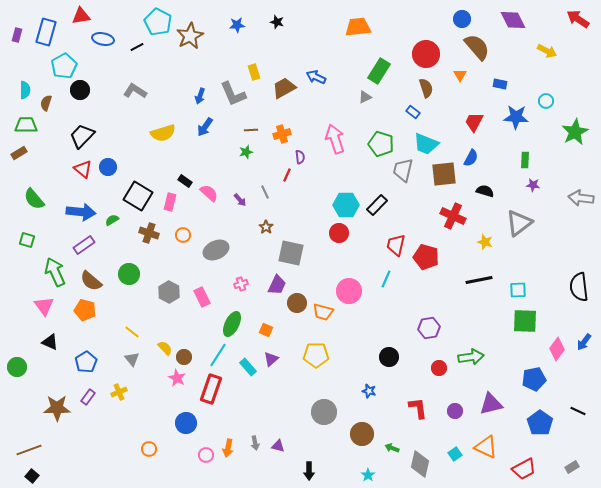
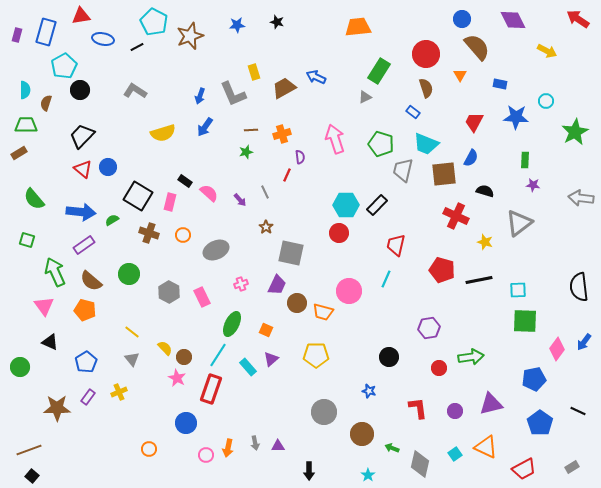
cyan pentagon at (158, 22): moved 4 px left
brown star at (190, 36): rotated 8 degrees clockwise
red cross at (453, 216): moved 3 px right
red pentagon at (426, 257): moved 16 px right, 13 px down
green circle at (17, 367): moved 3 px right
purple triangle at (278, 446): rotated 16 degrees counterclockwise
